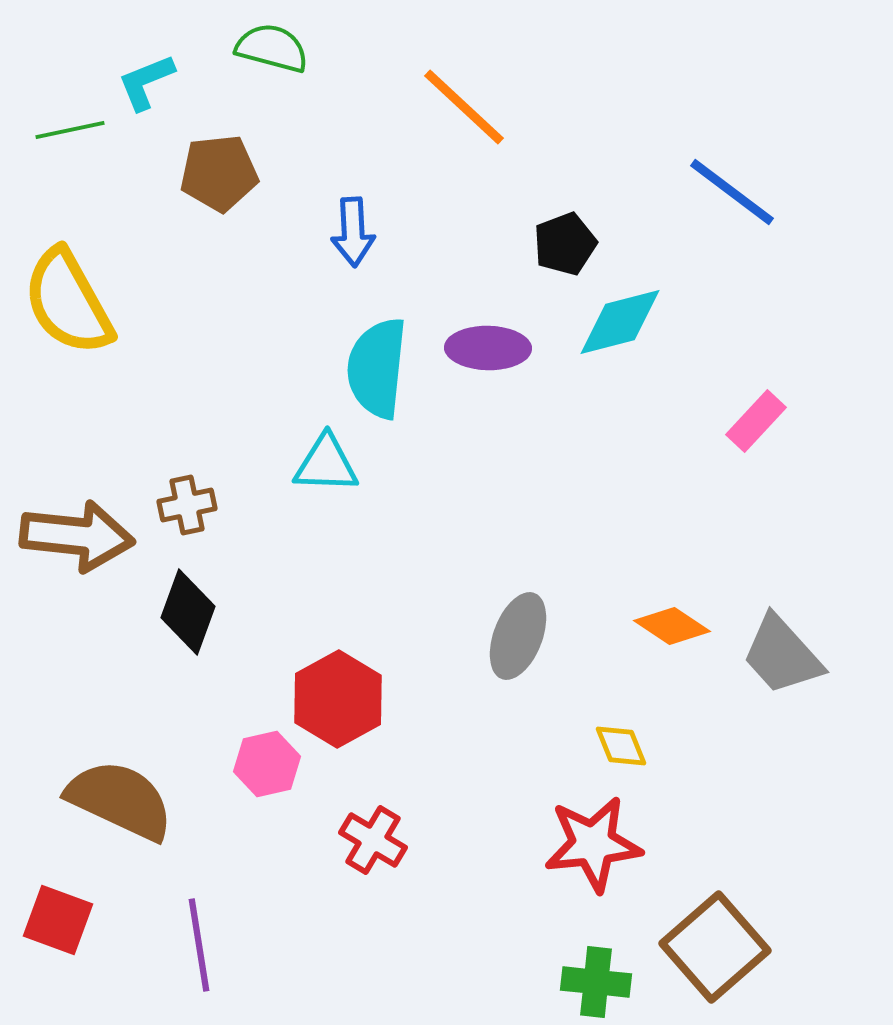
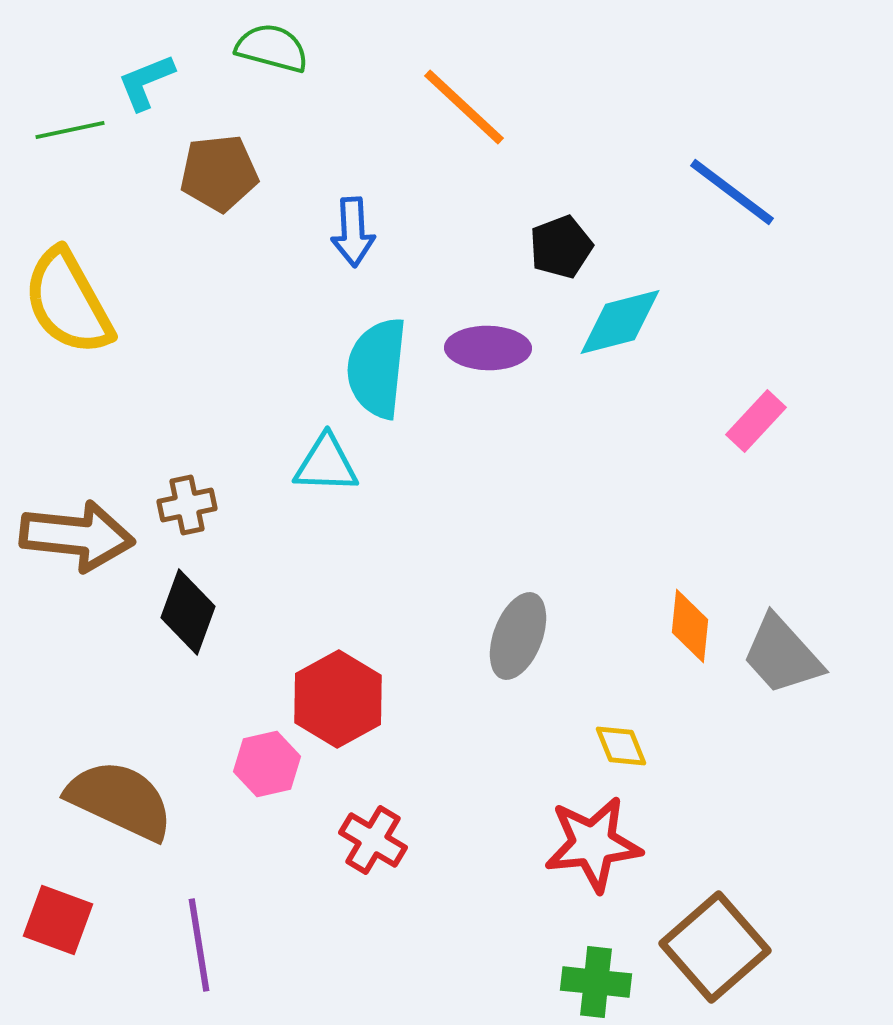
black pentagon: moved 4 px left, 3 px down
orange diamond: moved 18 px right; rotated 62 degrees clockwise
